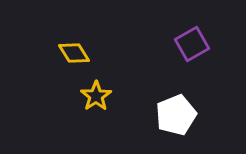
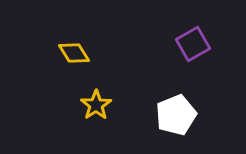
purple square: moved 1 px right
yellow star: moved 9 px down
